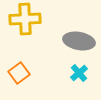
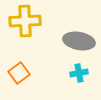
yellow cross: moved 2 px down
cyan cross: rotated 30 degrees clockwise
